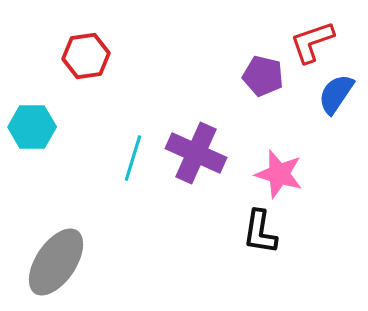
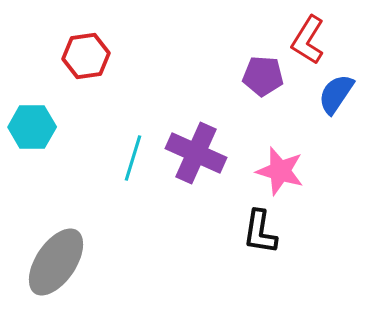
red L-shape: moved 4 px left, 2 px up; rotated 39 degrees counterclockwise
purple pentagon: rotated 9 degrees counterclockwise
pink star: moved 1 px right, 3 px up
